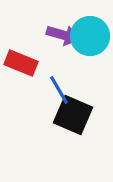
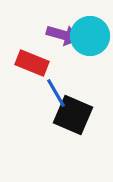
red rectangle: moved 11 px right
blue line: moved 3 px left, 3 px down
